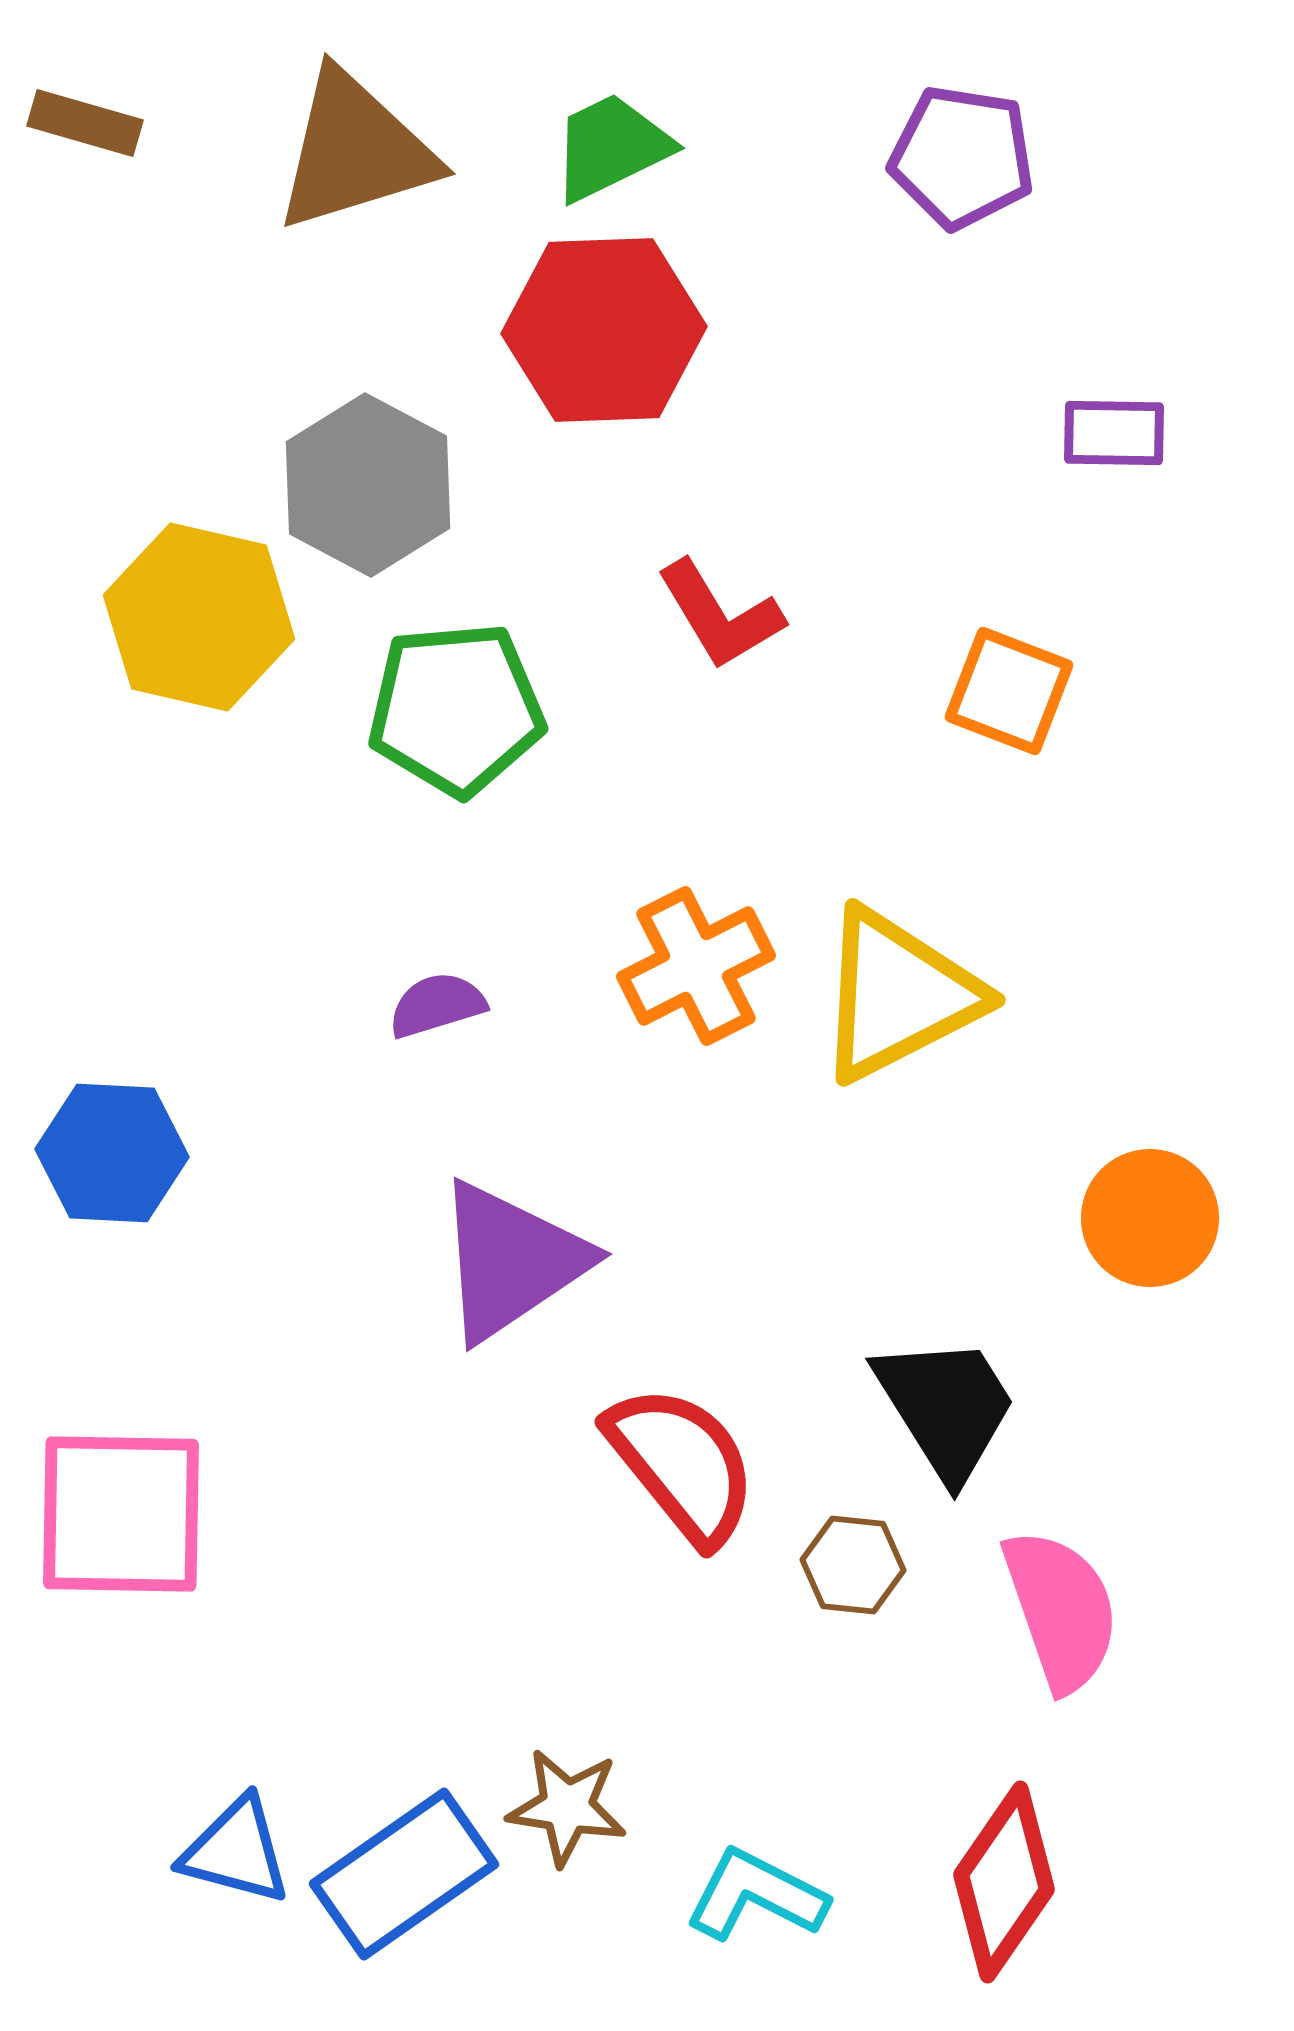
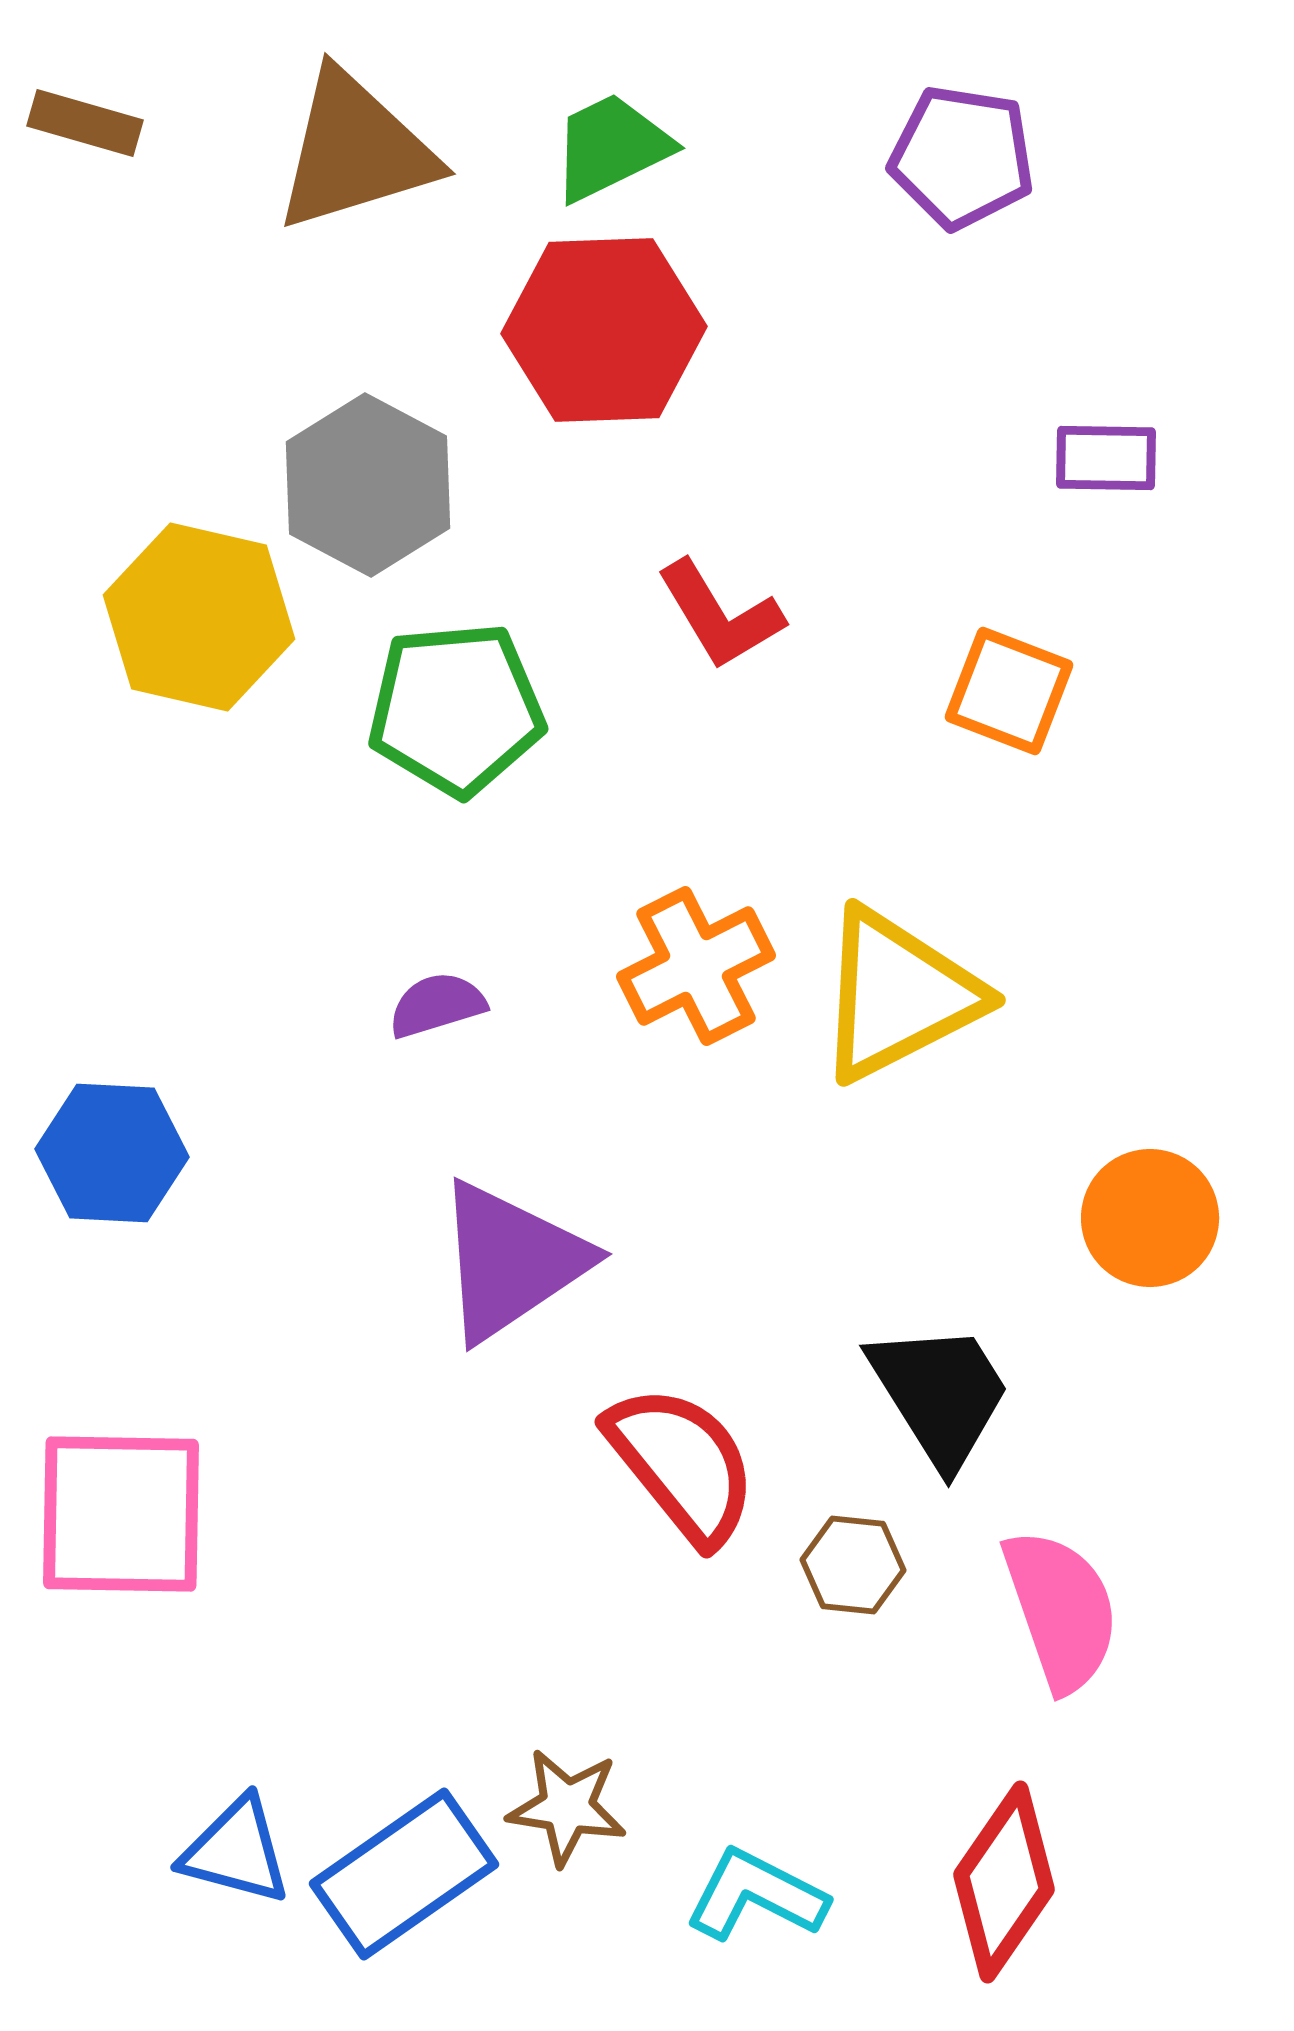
purple rectangle: moved 8 px left, 25 px down
black trapezoid: moved 6 px left, 13 px up
